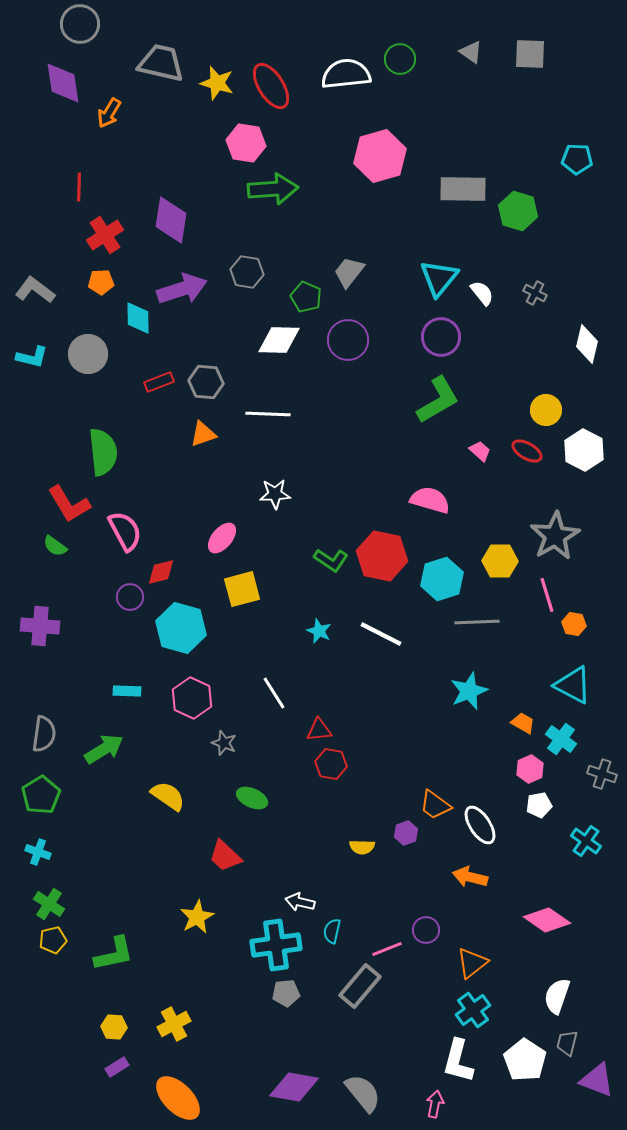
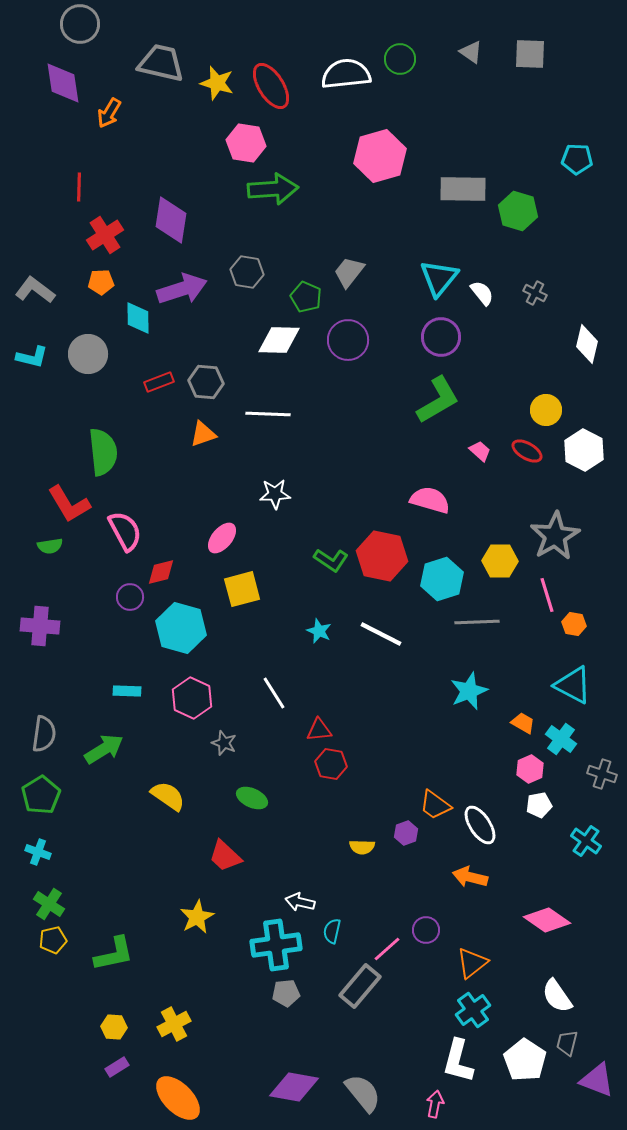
green semicircle at (55, 546): moved 5 px left; rotated 45 degrees counterclockwise
pink line at (387, 949): rotated 20 degrees counterclockwise
white semicircle at (557, 996): rotated 54 degrees counterclockwise
